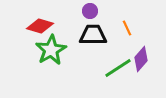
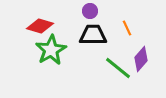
green line: rotated 72 degrees clockwise
